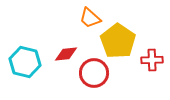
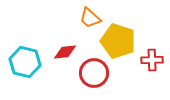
yellow pentagon: rotated 16 degrees counterclockwise
red diamond: moved 1 px left, 2 px up
